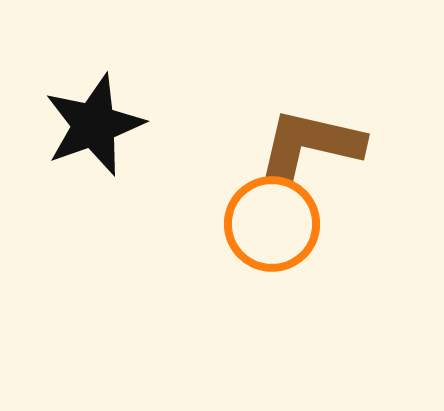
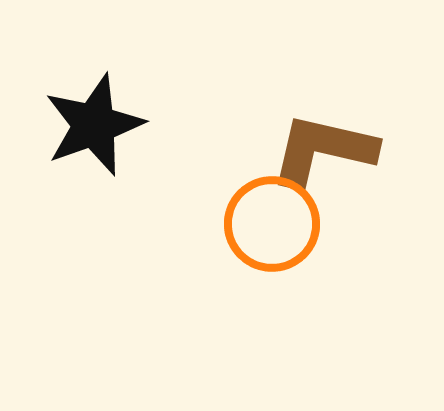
brown L-shape: moved 13 px right, 5 px down
